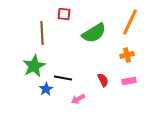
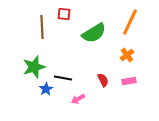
brown line: moved 6 px up
orange cross: rotated 24 degrees counterclockwise
green star: moved 1 px down; rotated 10 degrees clockwise
